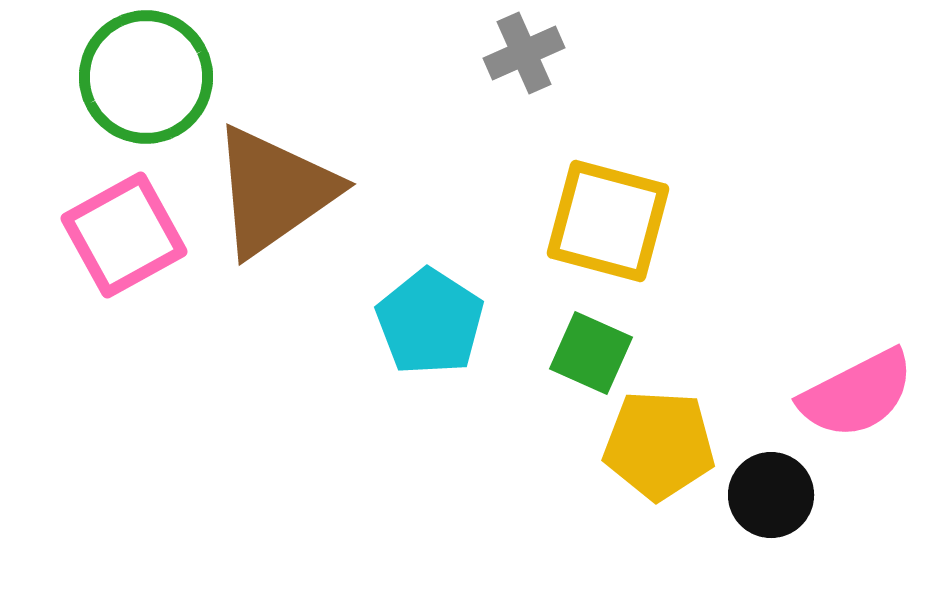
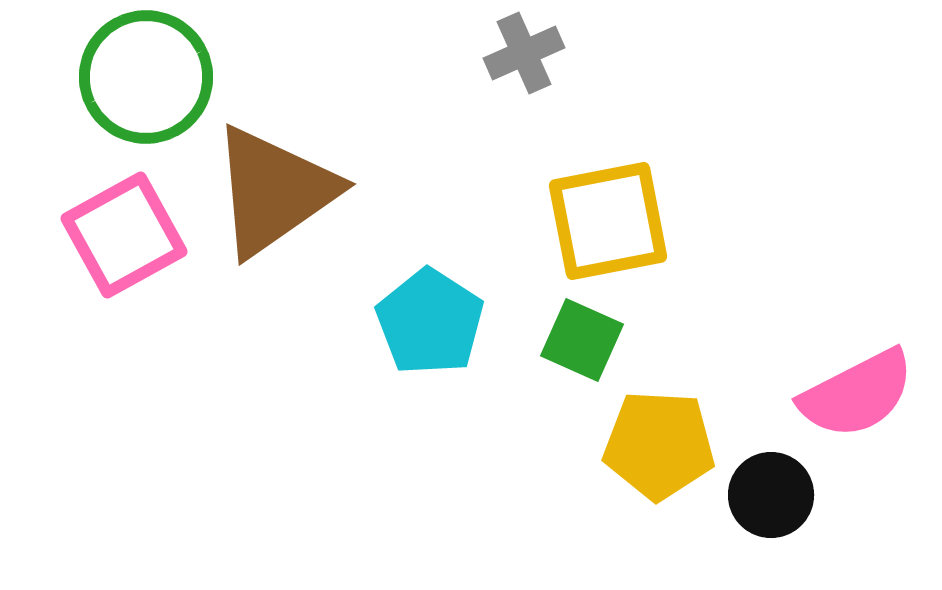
yellow square: rotated 26 degrees counterclockwise
green square: moved 9 px left, 13 px up
